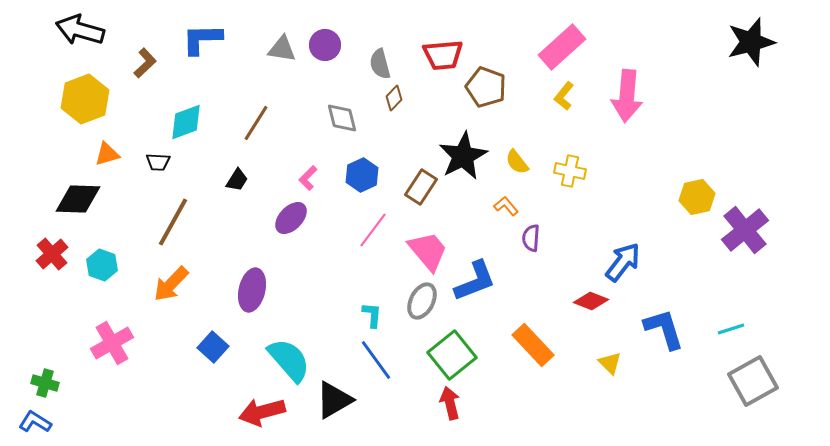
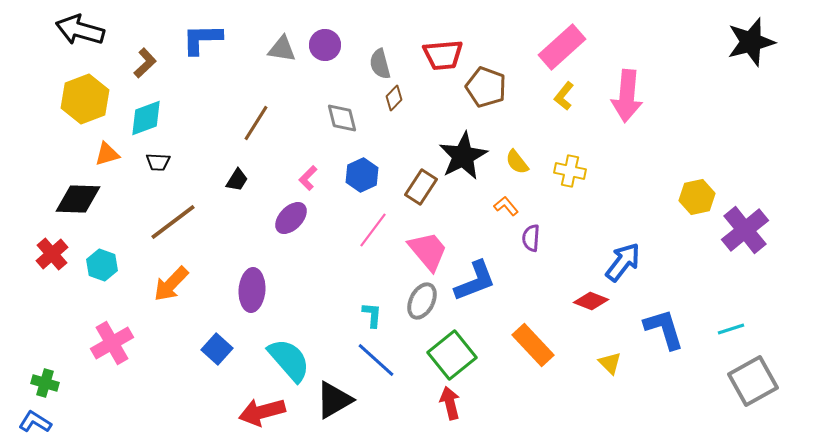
cyan diamond at (186, 122): moved 40 px left, 4 px up
brown line at (173, 222): rotated 24 degrees clockwise
purple ellipse at (252, 290): rotated 9 degrees counterclockwise
blue square at (213, 347): moved 4 px right, 2 px down
blue line at (376, 360): rotated 12 degrees counterclockwise
